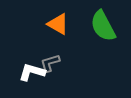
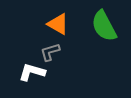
green semicircle: moved 1 px right
gray L-shape: moved 11 px up
